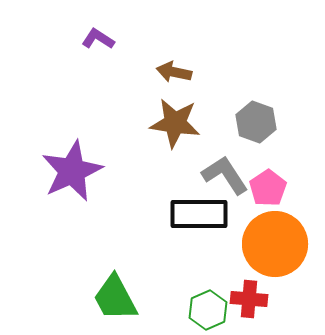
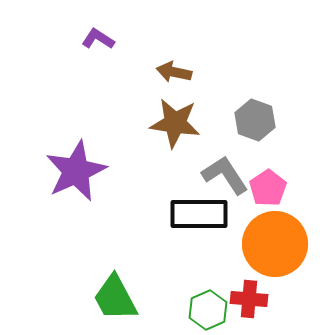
gray hexagon: moved 1 px left, 2 px up
purple star: moved 4 px right
